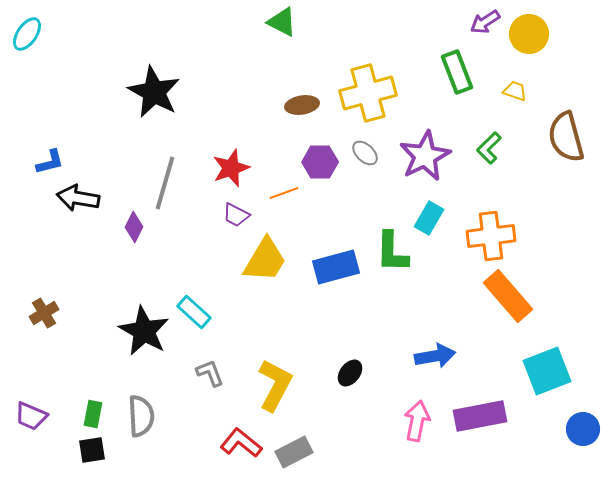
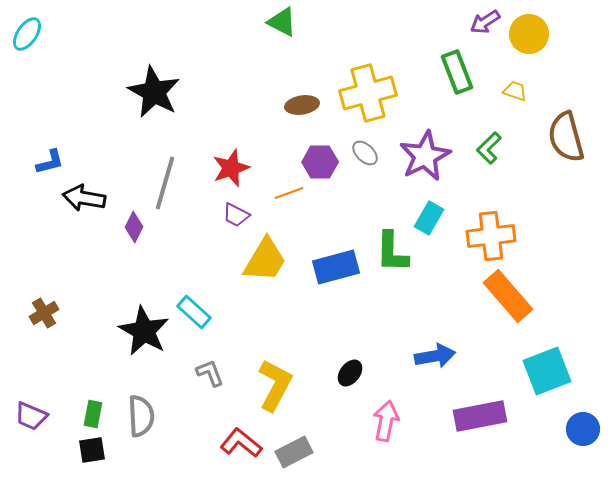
orange line at (284, 193): moved 5 px right
black arrow at (78, 198): moved 6 px right
pink arrow at (417, 421): moved 31 px left
